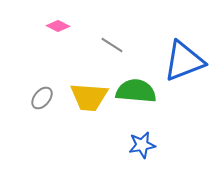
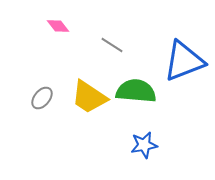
pink diamond: rotated 25 degrees clockwise
yellow trapezoid: rotated 30 degrees clockwise
blue star: moved 2 px right
